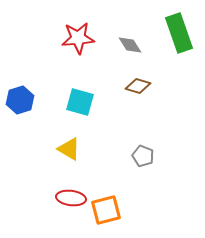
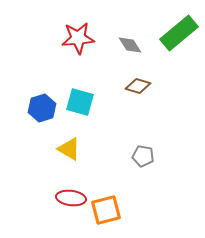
green rectangle: rotated 69 degrees clockwise
blue hexagon: moved 22 px right, 8 px down
gray pentagon: rotated 10 degrees counterclockwise
